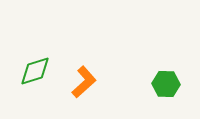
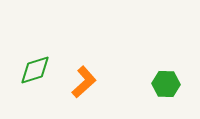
green diamond: moved 1 px up
